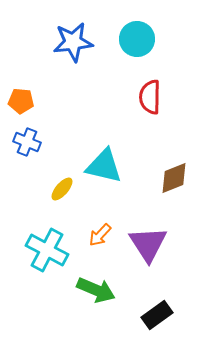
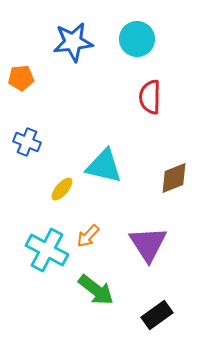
orange pentagon: moved 23 px up; rotated 10 degrees counterclockwise
orange arrow: moved 12 px left, 1 px down
green arrow: rotated 15 degrees clockwise
